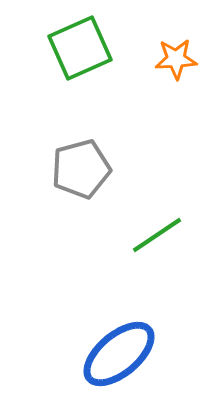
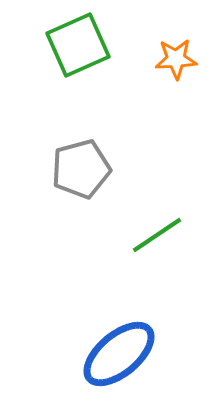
green square: moved 2 px left, 3 px up
